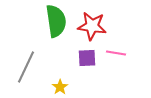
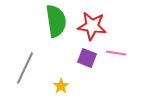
purple square: rotated 24 degrees clockwise
gray line: moved 1 px left, 1 px down
yellow star: moved 1 px right, 1 px up
